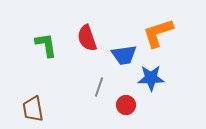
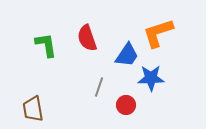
blue trapezoid: moved 3 px right; rotated 48 degrees counterclockwise
